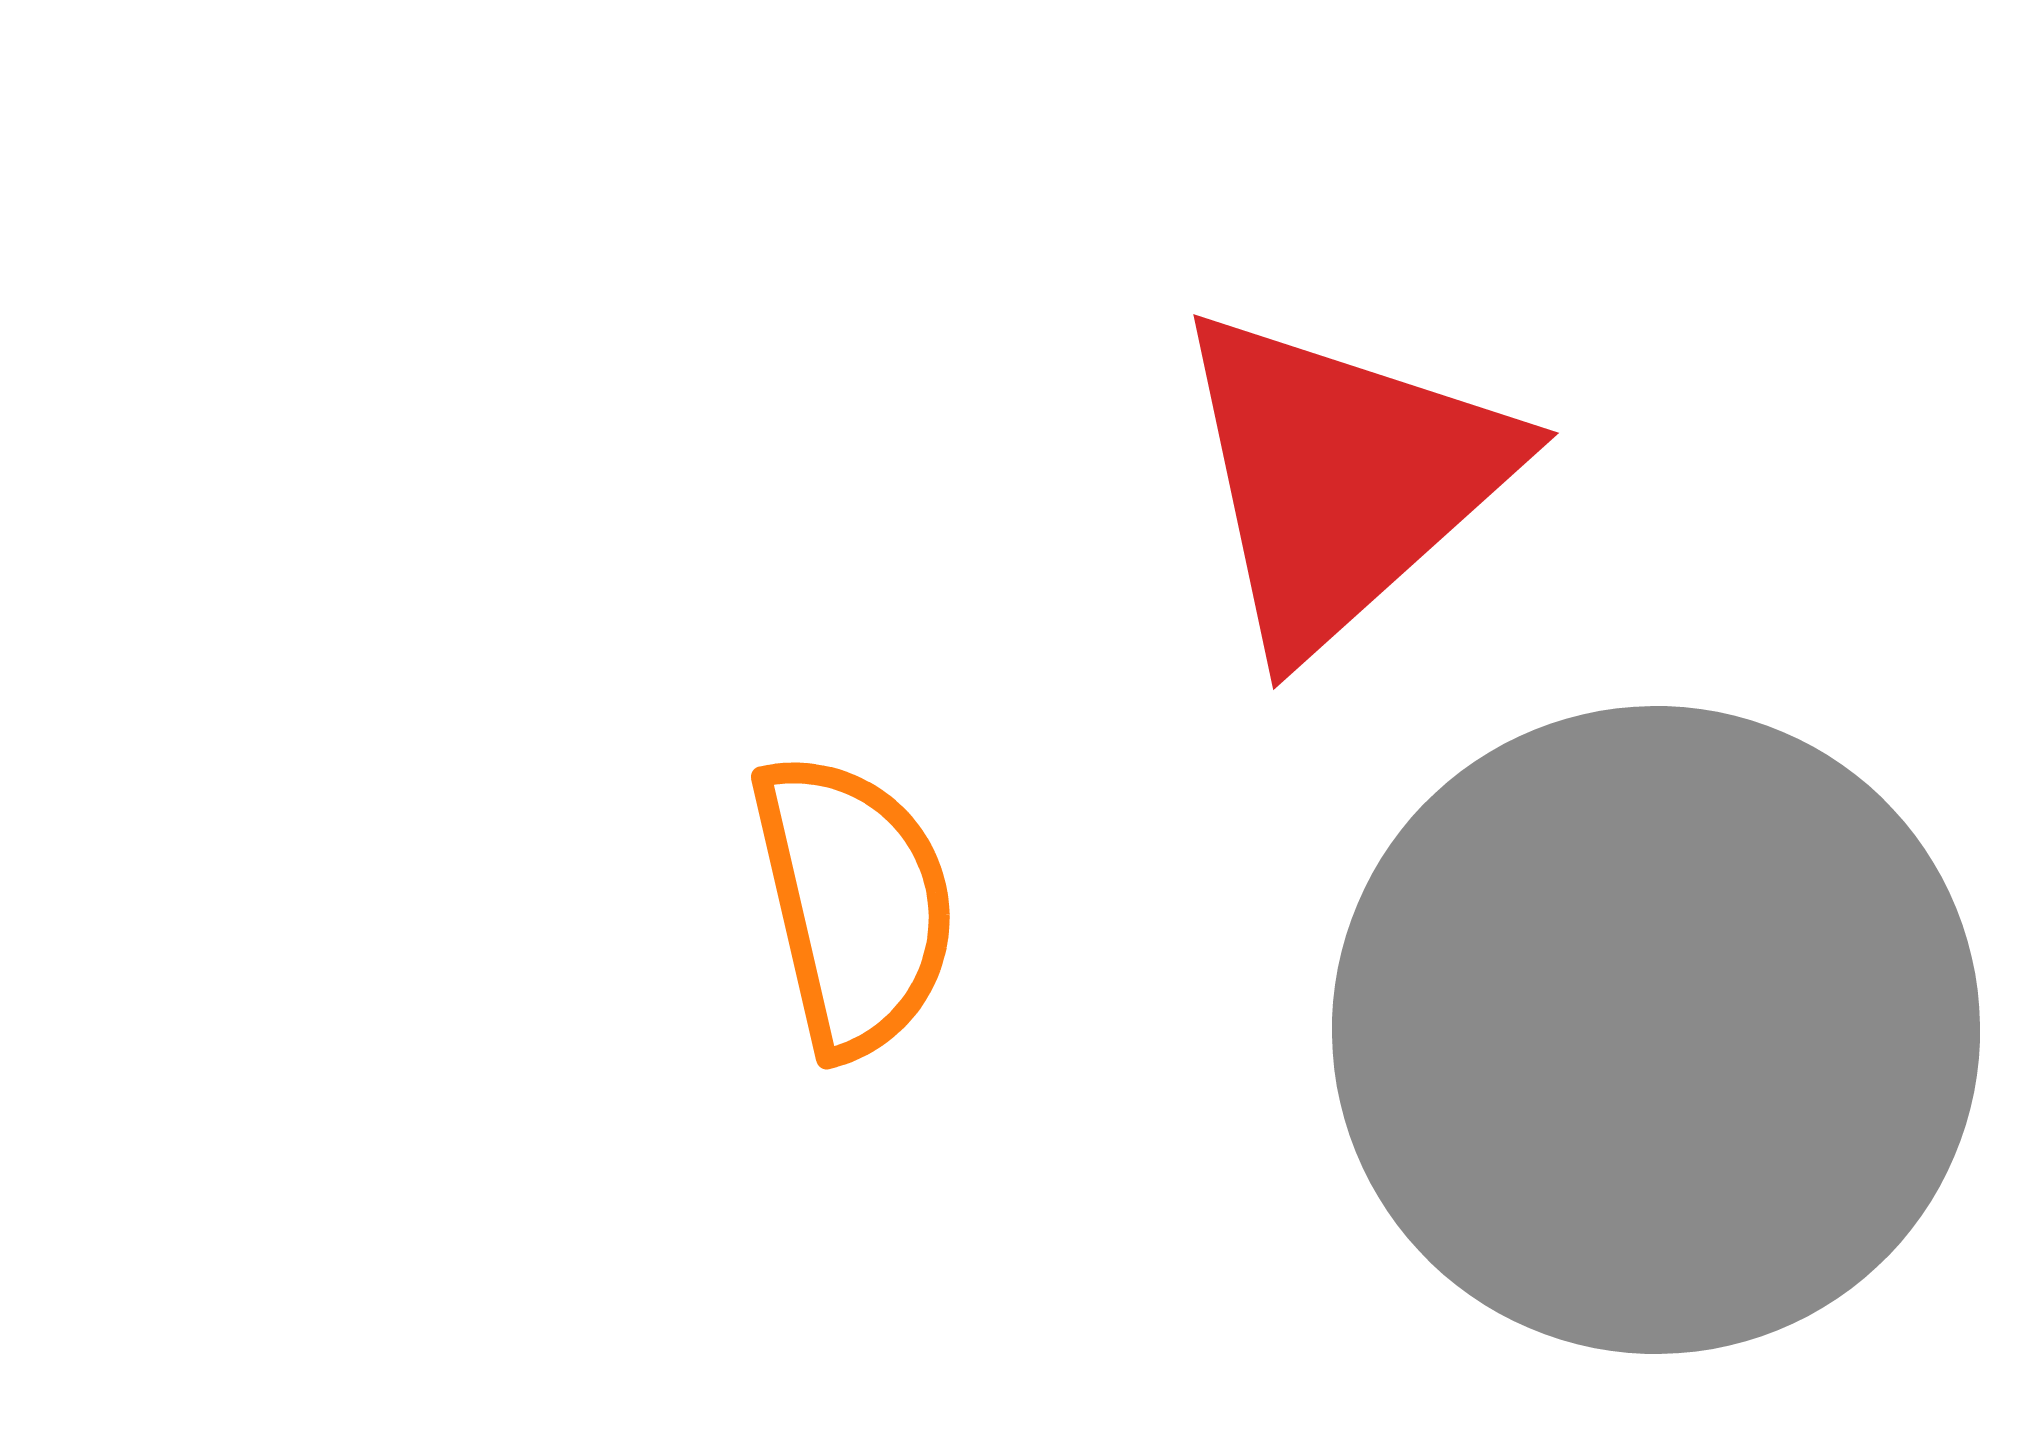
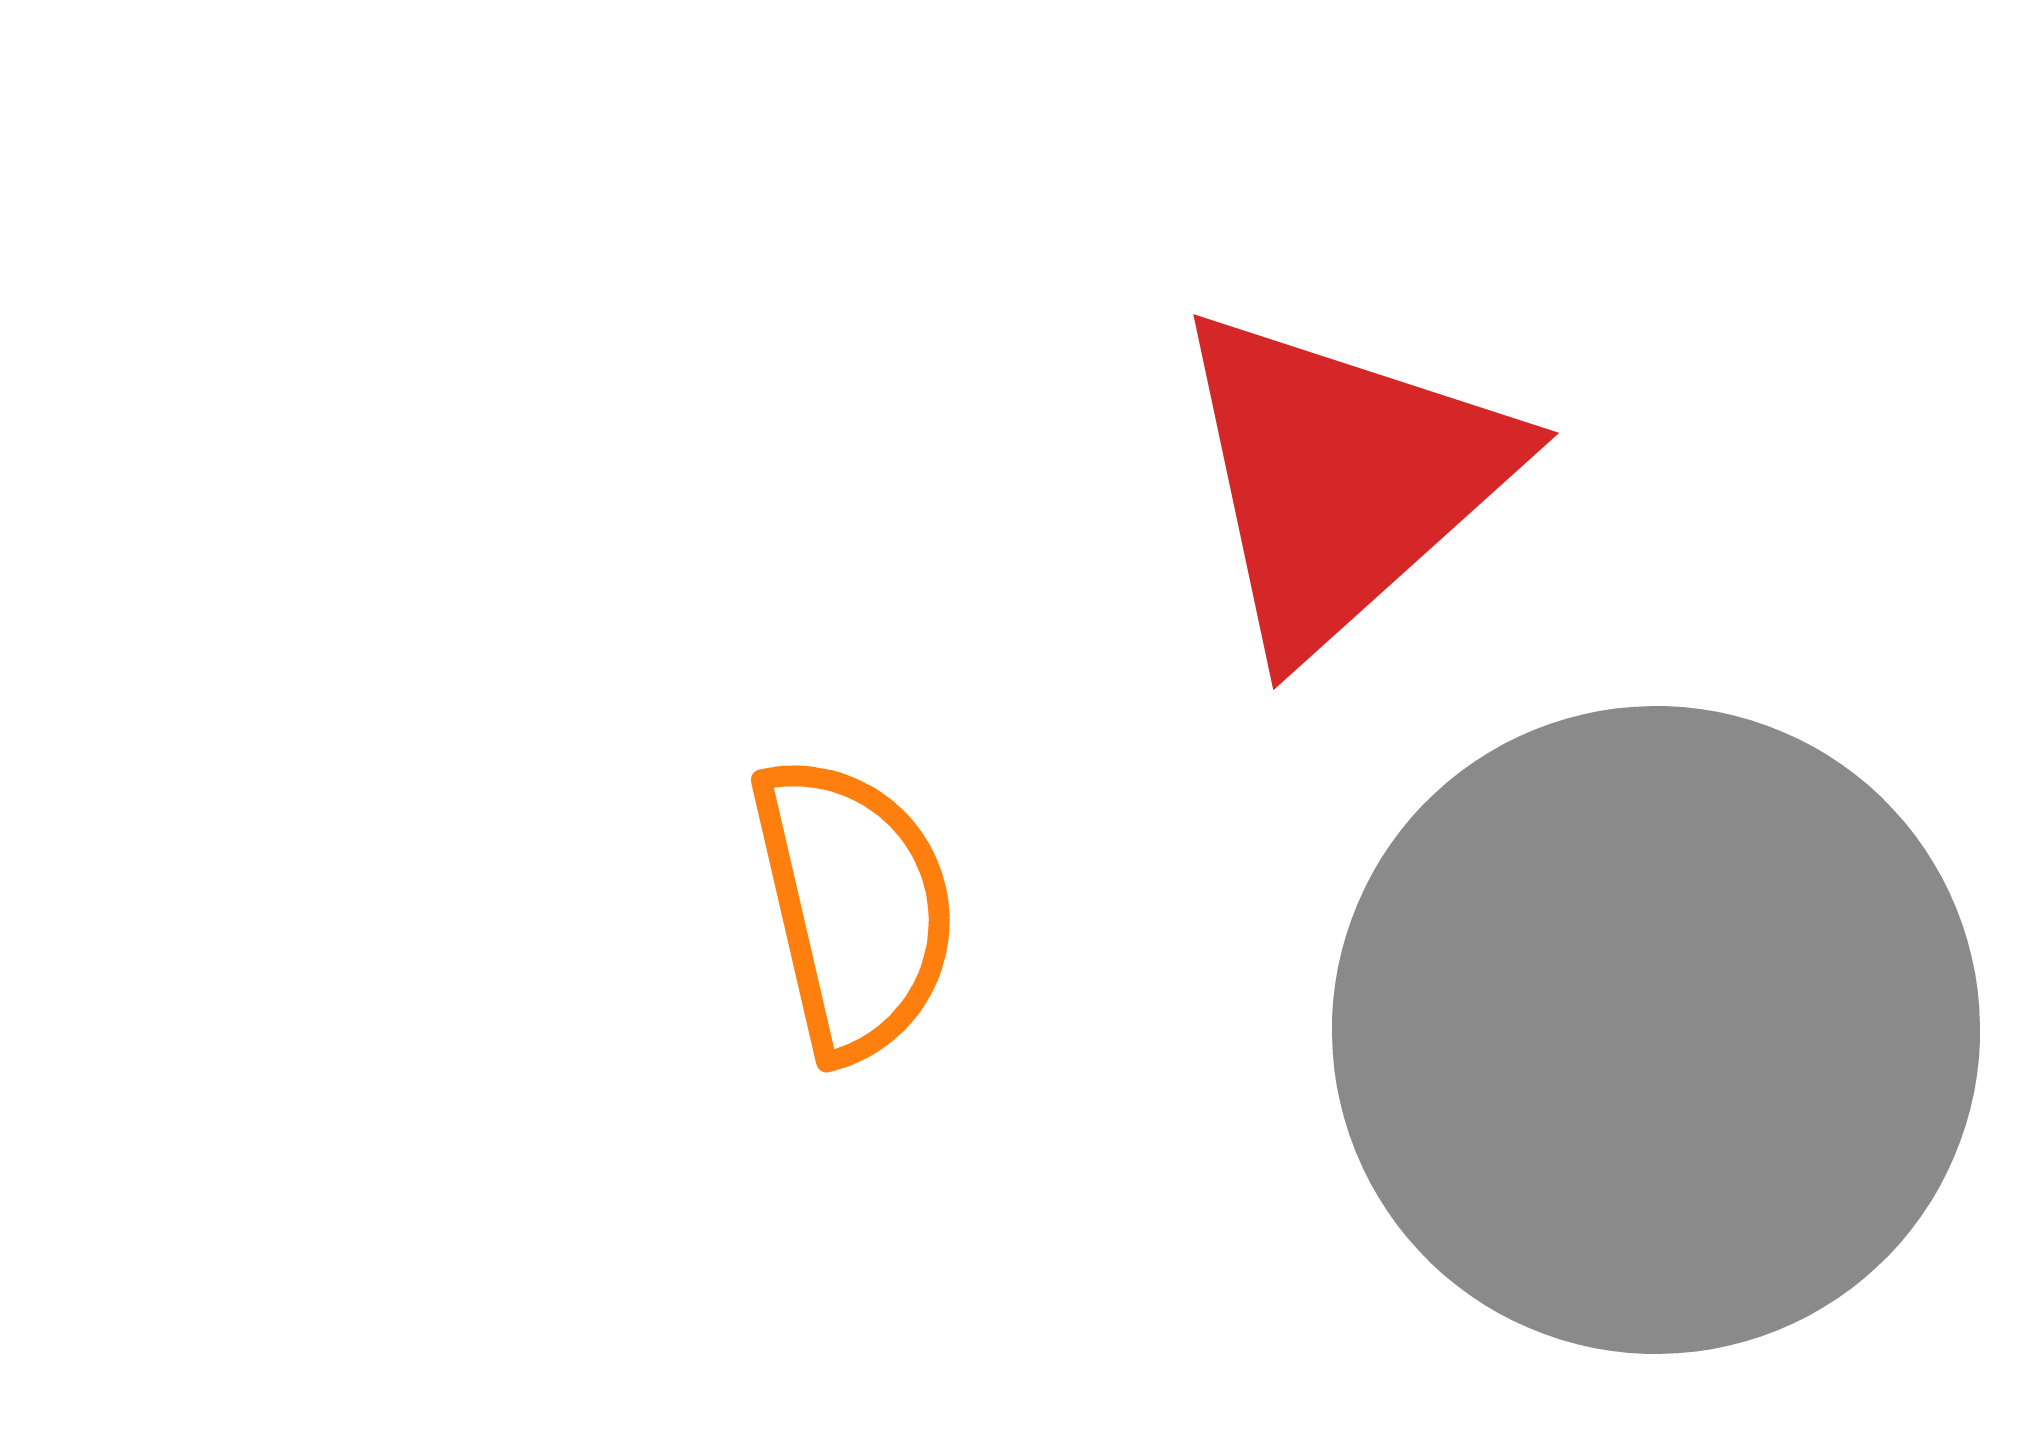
orange semicircle: moved 3 px down
